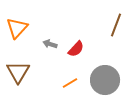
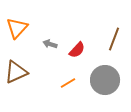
brown line: moved 2 px left, 14 px down
red semicircle: moved 1 px right, 1 px down
brown triangle: moved 2 px left; rotated 35 degrees clockwise
orange line: moved 2 px left
